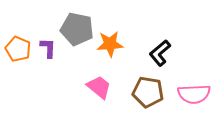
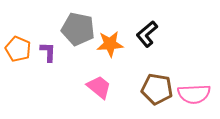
gray pentagon: moved 1 px right
purple L-shape: moved 4 px down
black L-shape: moved 13 px left, 19 px up
brown pentagon: moved 9 px right, 3 px up
